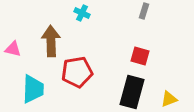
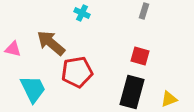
brown arrow: moved 2 px down; rotated 48 degrees counterclockwise
cyan trapezoid: rotated 28 degrees counterclockwise
